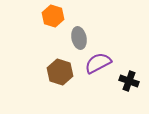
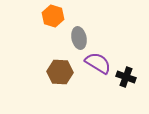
purple semicircle: rotated 60 degrees clockwise
brown hexagon: rotated 15 degrees counterclockwise
black cross: moved 3 px left, 4 px up
